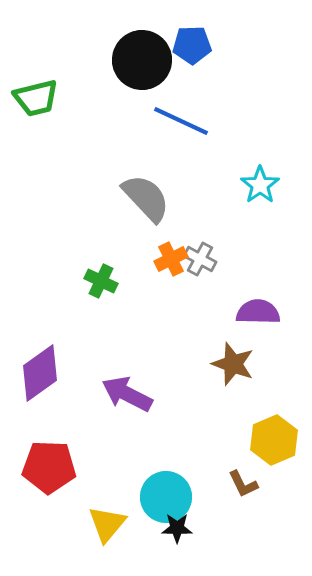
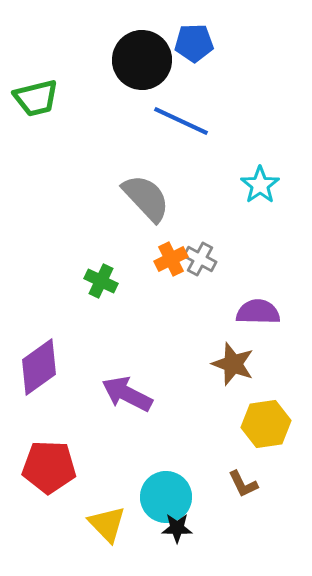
blue pentagon: moved 2 px right, 2 px up
purple diamond: moved 1 px left, 6 px up
yellow hexagon: moved 8 px left, 16 px up; rotated 15 degrees clockwise
yellow triangle: rotated 24 degrees counterclockwise
